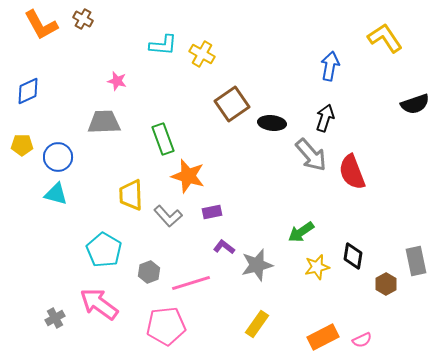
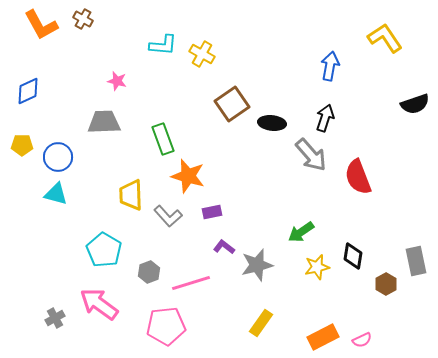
red semicircle: moved 6 px right, 5 px down
yellow rectangle: moved 4 px right, 1 px up
